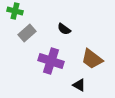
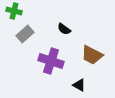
green cross: moved 1 px left
gray rectangle: moved 2 px left, 1 px down
brown trapezoid: moved 4 px up; rotated 10 degrees counterclockwise
